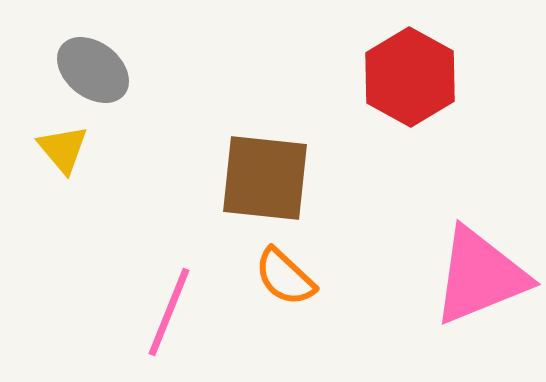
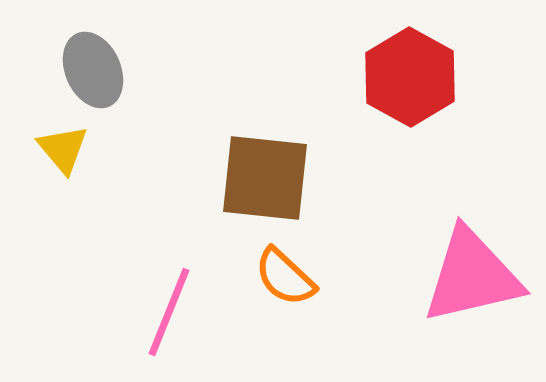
gray ellipse: rotated 28 degrees clockwise
pink triangle: moved 8 px left; rotated 9 degrees clockwise
